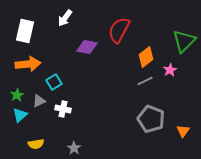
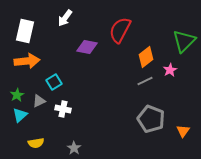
red semicircle: moved 1 px right
orange arrow: moved 1 px left, 3 px up
yellow semicircle: moved 1 px up
